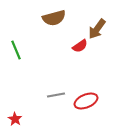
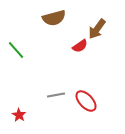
green line: rotated 18 degrees counterclockwise
red ellipse: rotated 70 degrees clockwise
red star: moved 4 px right, 4 px up
